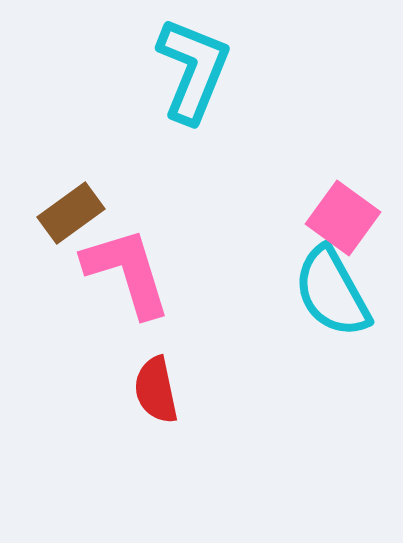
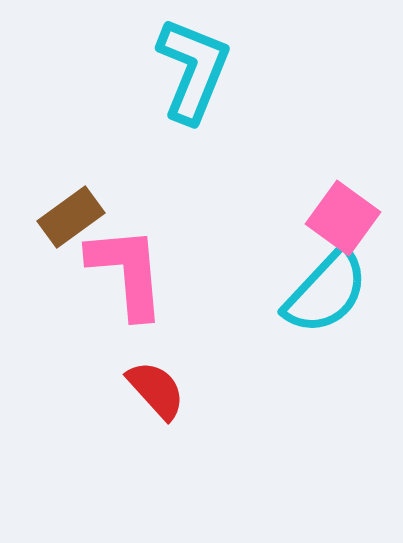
brown rectangle: moved 4 px down
pink L-shape: rotated 12 degrees clockwise
cyan semicircle: moved 6 px left; rotated 108 degrees counterclockwise
red semicircle: rotated 150 degrees clockwise
